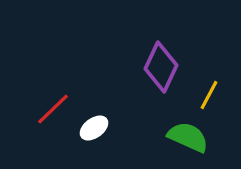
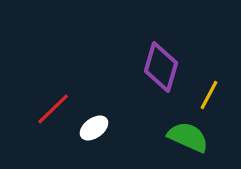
purple diamond: rotated 9 degrees counterclockwise
